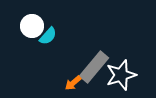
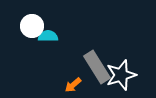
cyan semicircle: rotated 132 degrees counterclockwise
gray rectangle: moved 3 px right; rotated 72 degrees counterclockwise
orange arrow: moved 2 px down
